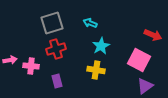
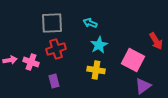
gray square: rotated 15 degrees clockwise
red arrow: moved 3 px right, 6 px down; rotated 36 degrees clockwise
cyan star: moved 2 px left, 1 px up
pink square: moved 6 px left
pink cross: moved 4 px up; rotated 14 degrees clockwise
purple rectangle: moved 3 px left
purple triangle: moved 2 px left
